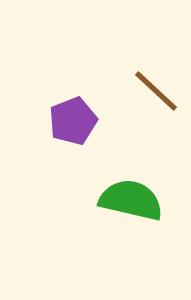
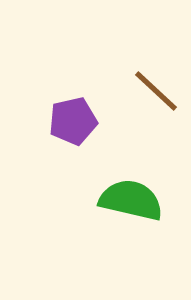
purple pentagon: rotated 9 degrees clockwise
